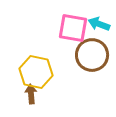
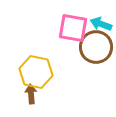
cyan arrow: moved 2 px right
brown circle: moved 4 px right, 8 px up
